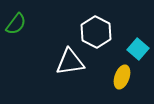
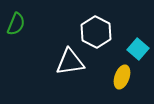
green semicircle: rotated 15 degrees counterclockwise
